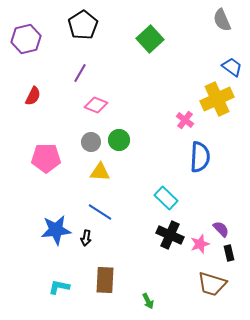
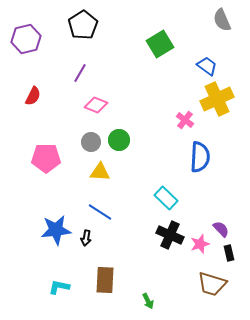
green square: moved 10 px right, 5 px down; rotated 12 degrees clockwise
blue trapezoid: moved 25 px left, 1 px up
